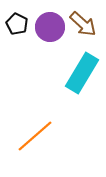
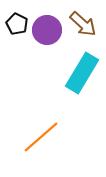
purple circle: moved 3 px left, 3 px down
orange line: moved 6 px right, 1 px down
